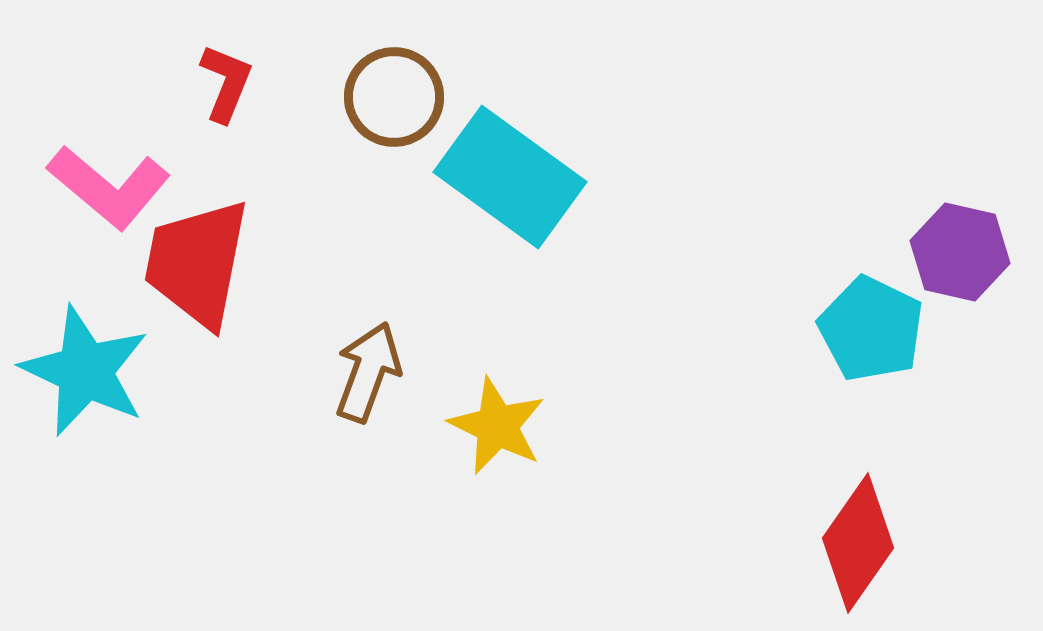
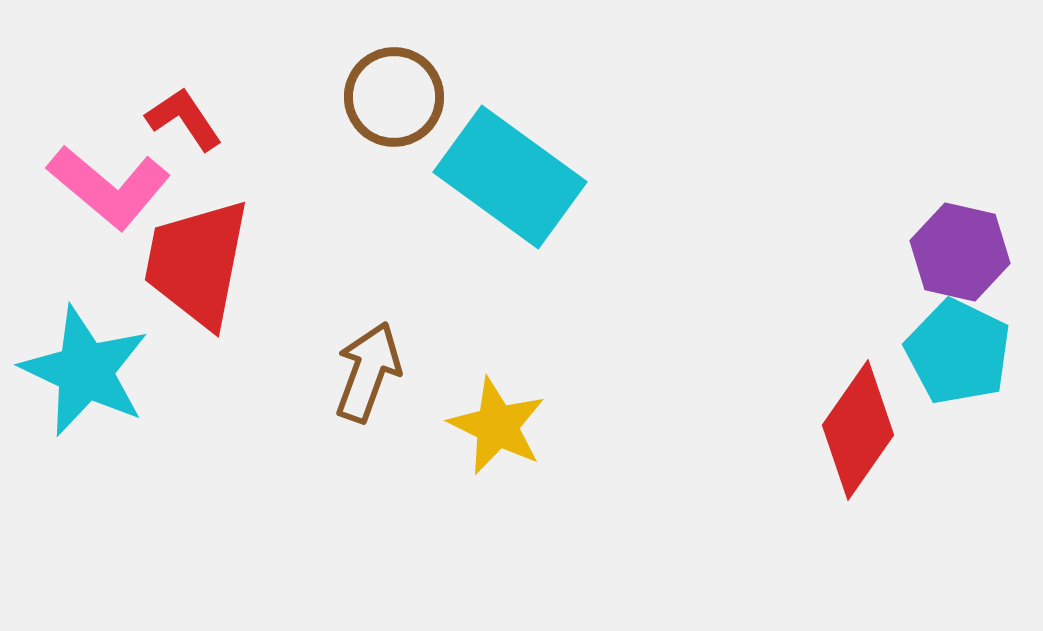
red L-shape: moved 42 px left, 36 px down; rotated 56 degrees counterclockwise
cyan pentagon: moved 87 px right, 23 px down
red diamond: moved 113 px up
